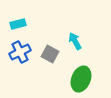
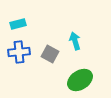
cyan arrow: rotated 12 degrees clockwise
blue cross: moved 1 px left; rotated 20 degrees clockwise
green ellipse: moved 1 px left, 1 px down; rotated 35 degrees clockwise
